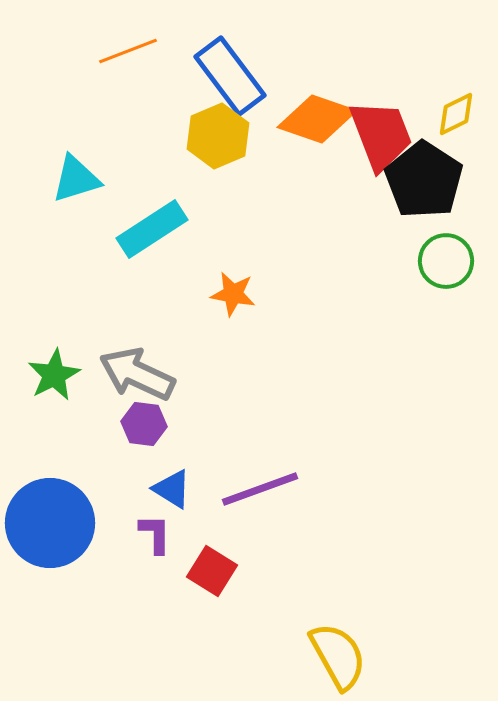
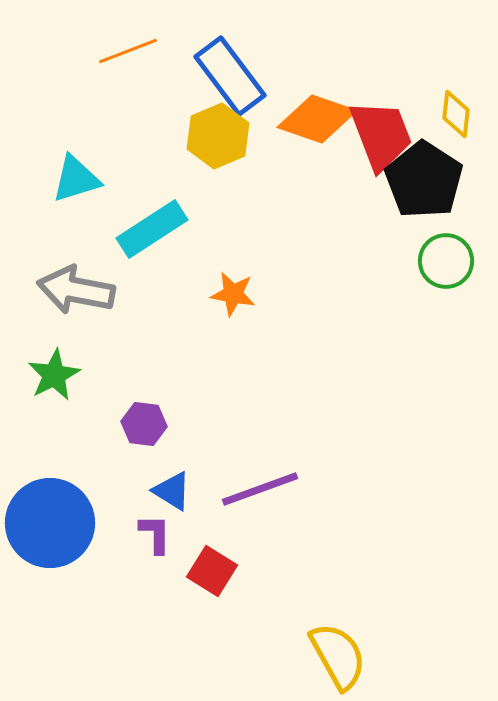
yellow diamond: rotated 57 degrees counterclockwise
gray arrow: moved 61 px left, 84 px up; rotated 14 degrees counterclockwise
blue triangle: moved 2 px down
